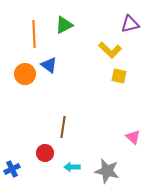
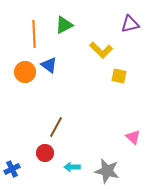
yellow L-shape: moved 9 px left
orange circle: moved 2 px up
brown line: moved 7 px left; rotated 20 degrees clockwise
